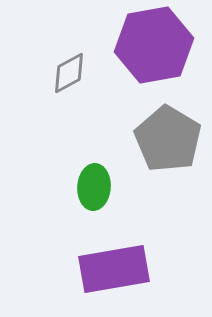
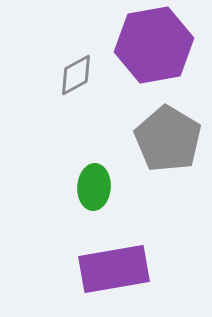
gray diamond: moved 7 px right, 2 px down
